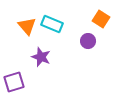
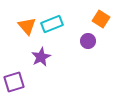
cyan rectangle: rotated 45 degrees counterclockwise
purple star: rotated 24 degrees clockwise
